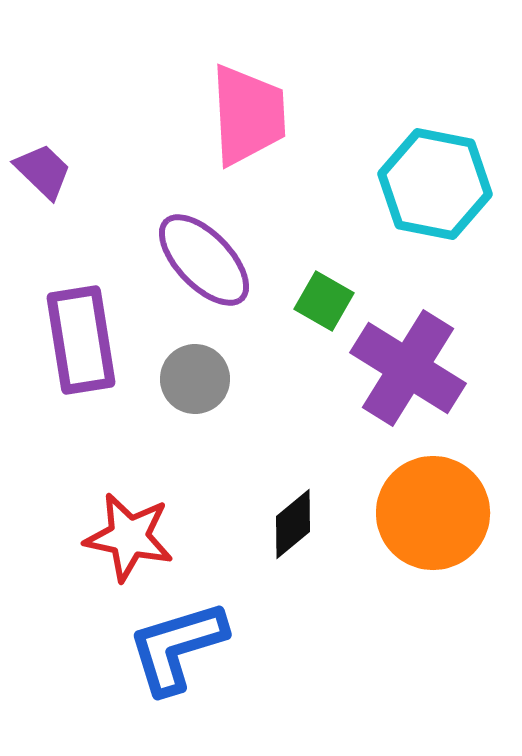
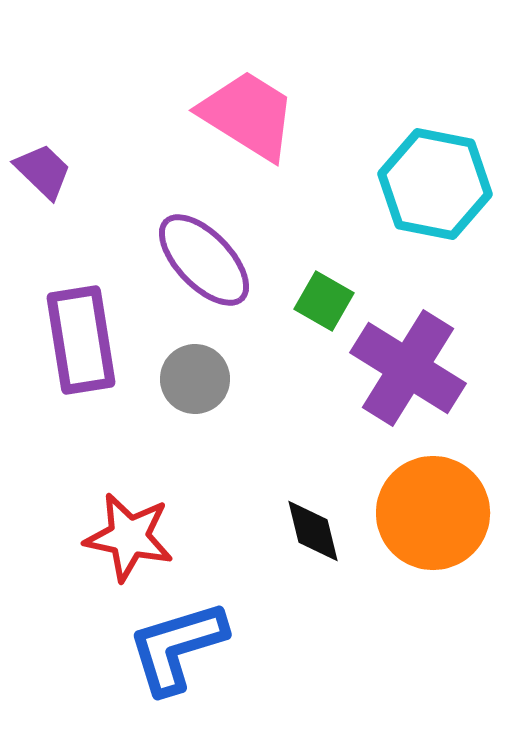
pink trapezoid: rotated 55 degrees counterclockwise
black diamond: moved 20 px right, 7 px down; rotated 64 degrees counterclockwise
